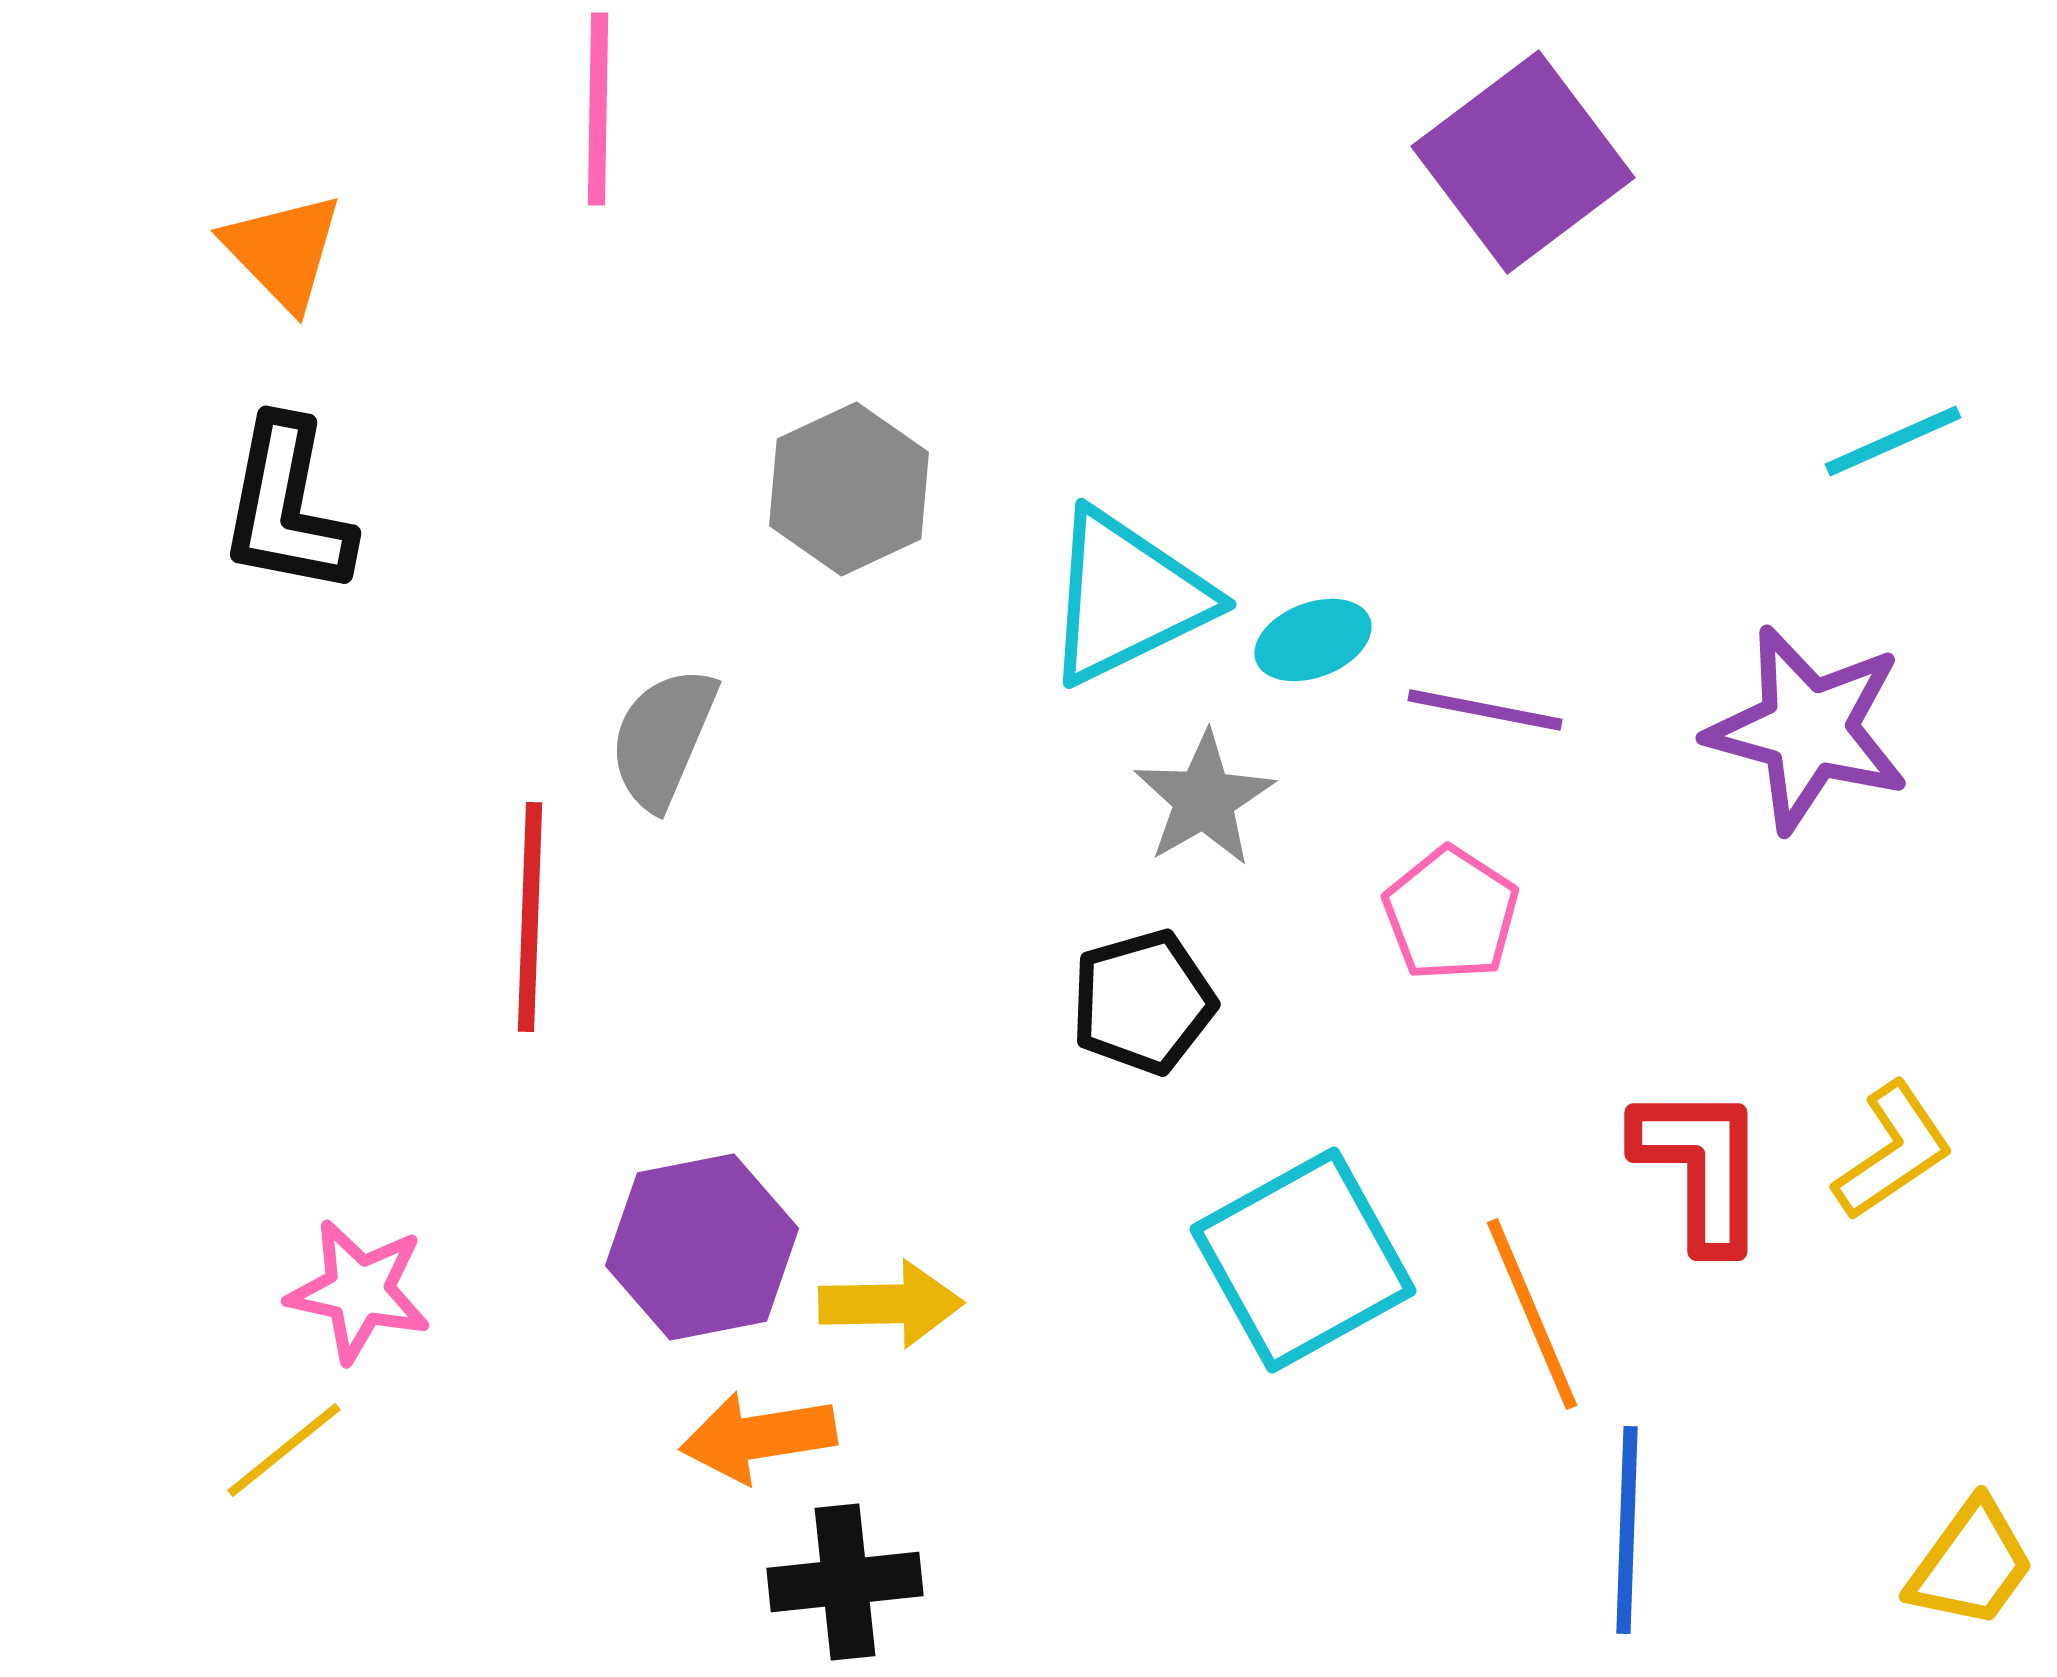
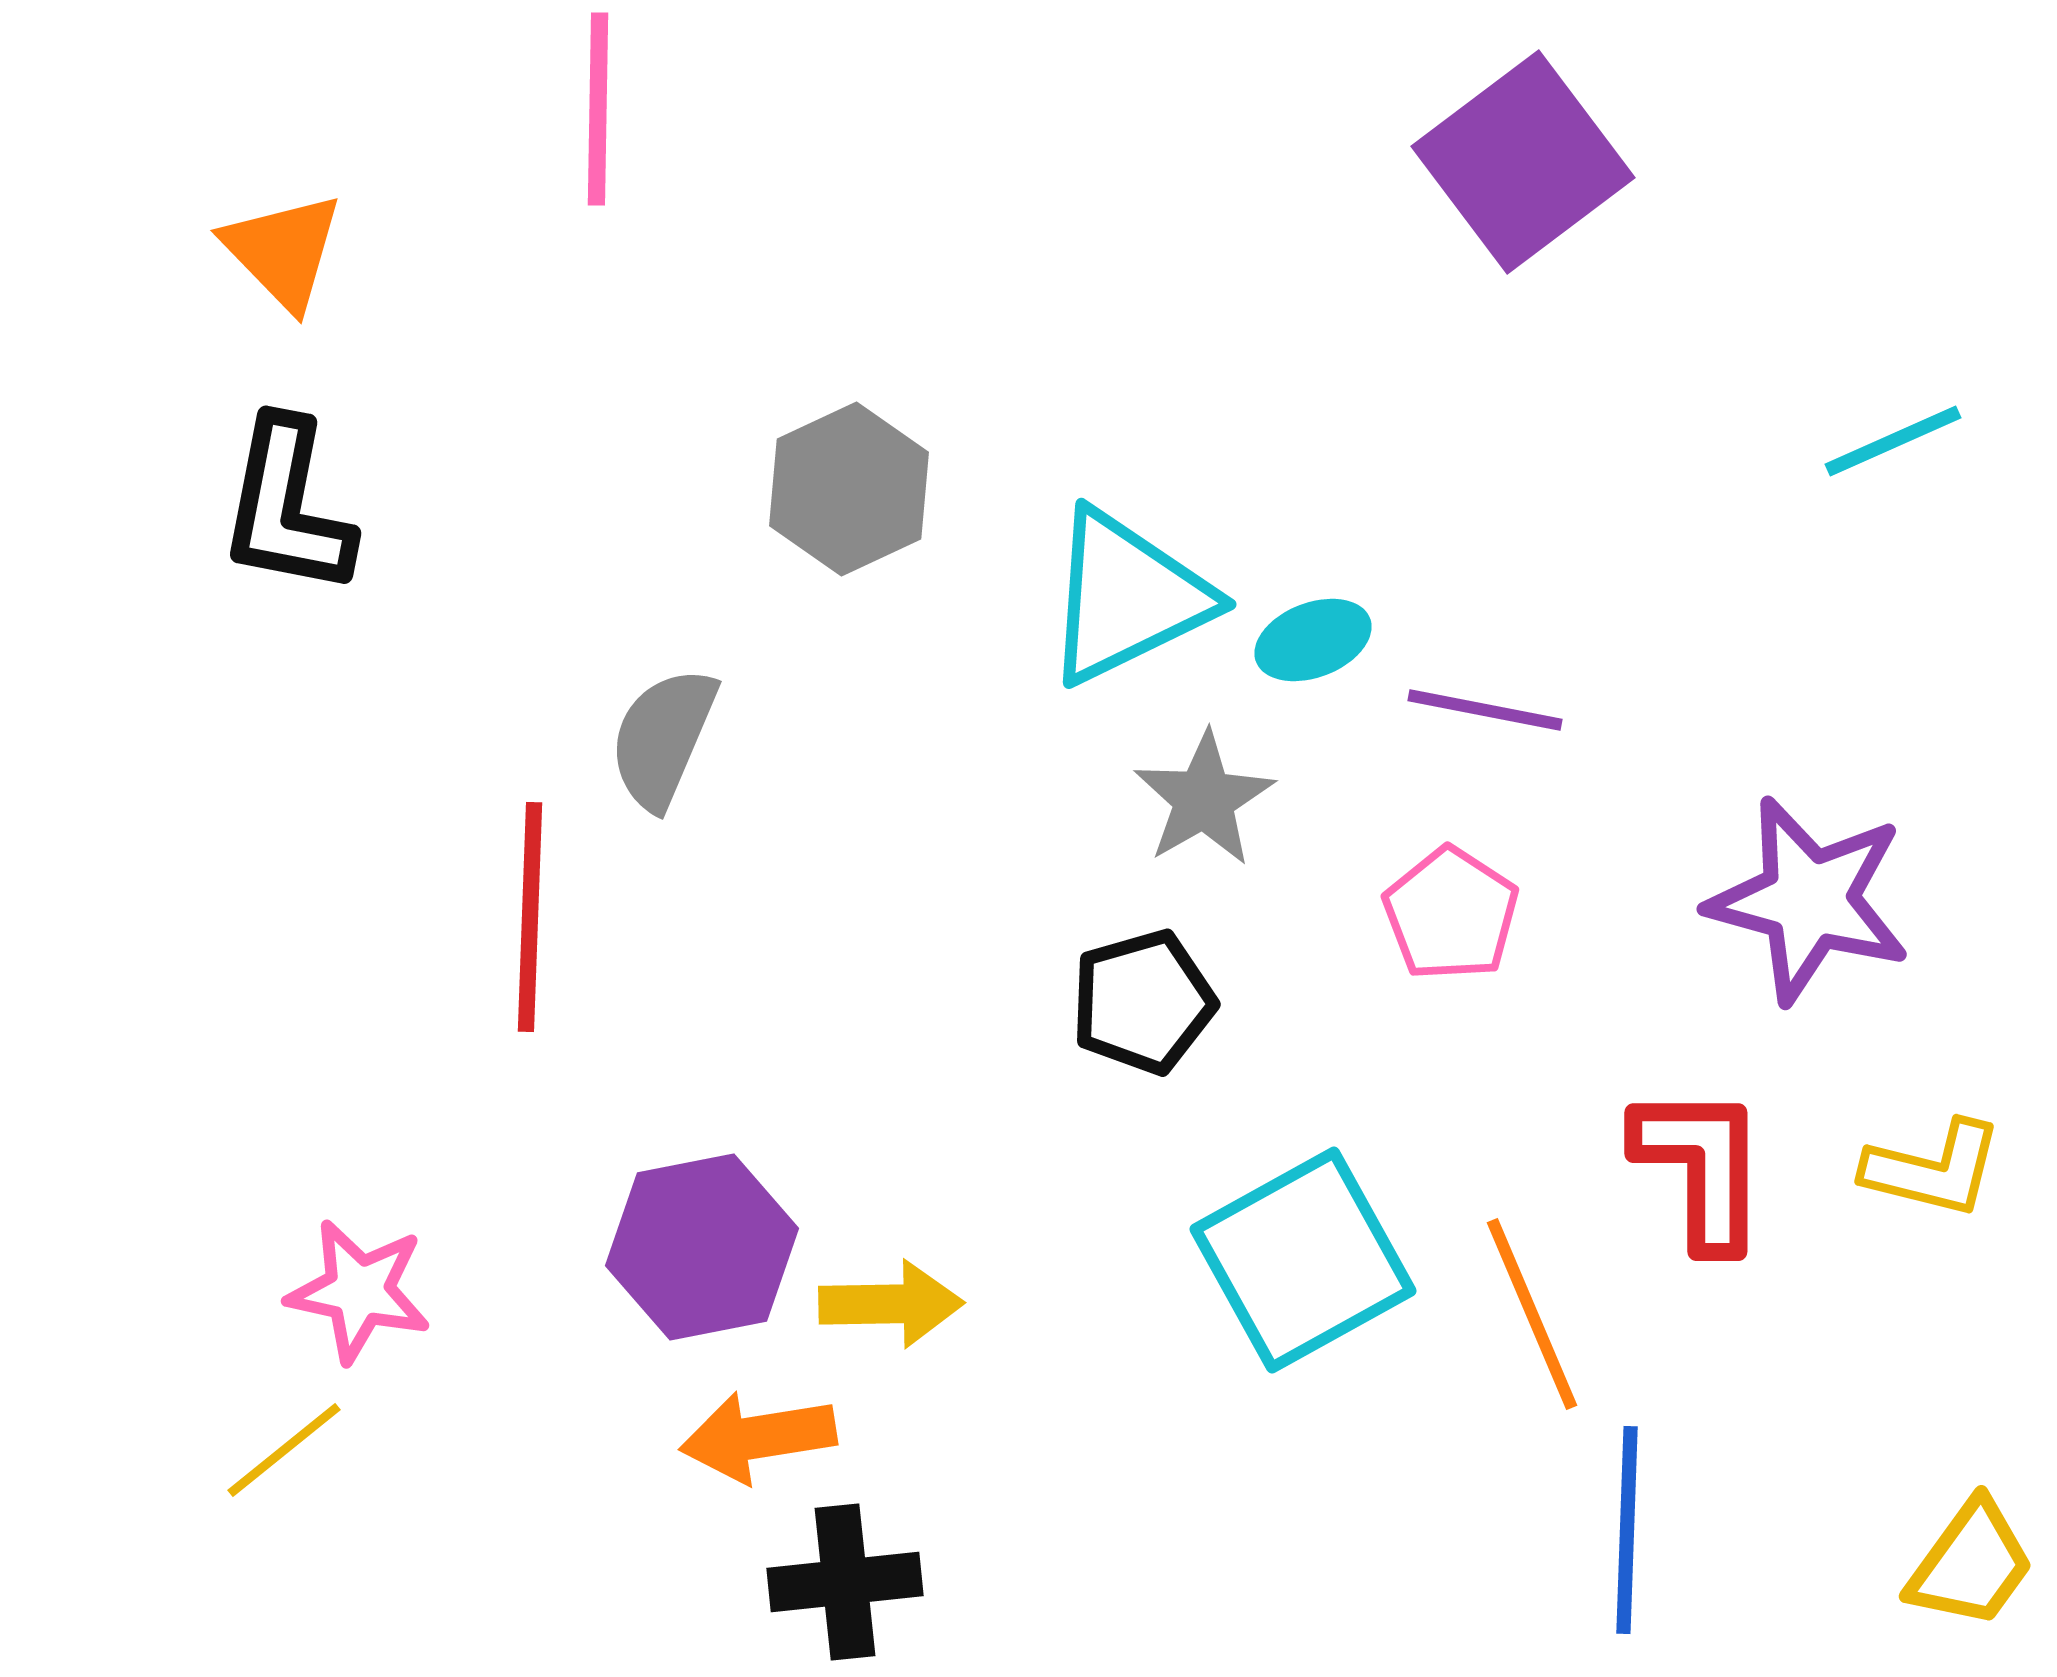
purple star: moved 1 px right, 171 px down
yellow L-shape: moved 40 px right, 18 px down; rotated 48 degrees clockwise
